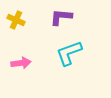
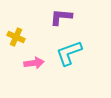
yellow cross: moved 17 px down
pink arrow: moved 13 px right
